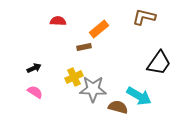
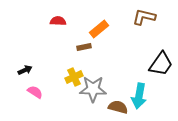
black trapezoid: moved 2 px right, 1 px down
black arrow: moved 9 px left, 2 px down
cyan arrow: rotated 70 degrees clockwise
